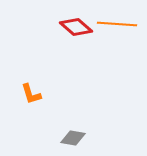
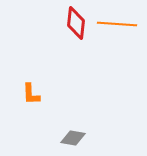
red diamond: moved 4 px up; rotated 56 degrees clockwise
orange L-shape: rotated 15 degrees clockwise
